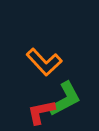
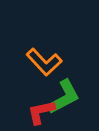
green L-shape: moved 1 px left, 2 px up
